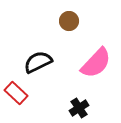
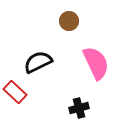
pink semicircle: rotated 68 degrees counterclockwise
red rectangle: moved 1 px left, 1 px up
black cross: rotated 18 degrees clockwise
